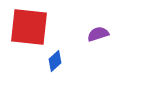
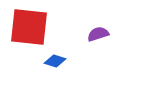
blue diamond: rotated 60 degrees clockwise
